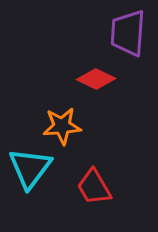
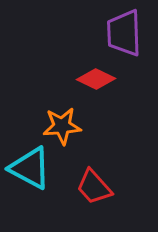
purple trapezoid: moved 4 px left; rotated 6 degrees counterclockwise
cyan triangle: rotated 39 degrees counterclockwise
red trapezoid: rotated 12 degrees counterclockwise
